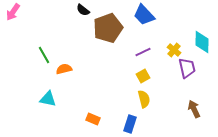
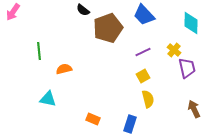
cyan diamond: moved 11 px left, 19 px up
green line: moved 5 px left, 4 px up; rotated 24 degrees clockwise
yellow semicircle: moved 4 px right
